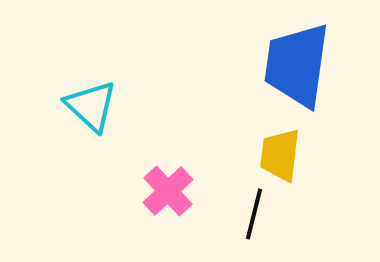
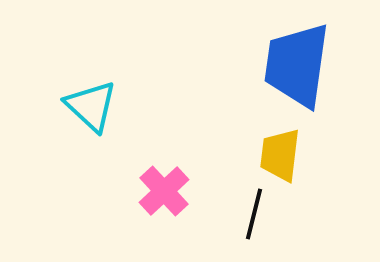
pink cross: moved 4 px left
